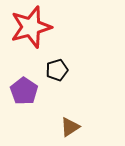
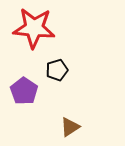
red star: moved 3 px right, 1 px down; rotated 21 degrees clockwise
